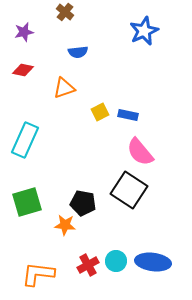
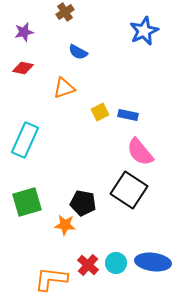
brown cross: rotated 18 degrees clockwise
blue semicircle: rotated 36 degrees clockwise
red diamond: moved 2 px up
cyan circle: moved 2 px down
red cross: rotated 20 degrees counterclockwise
orange L-shape: moved 13 px right, 5 px down
